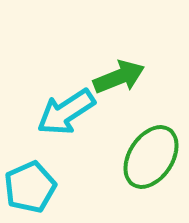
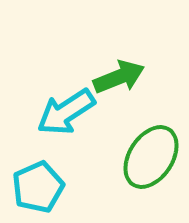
cyan pentagon: moved 8 px right
